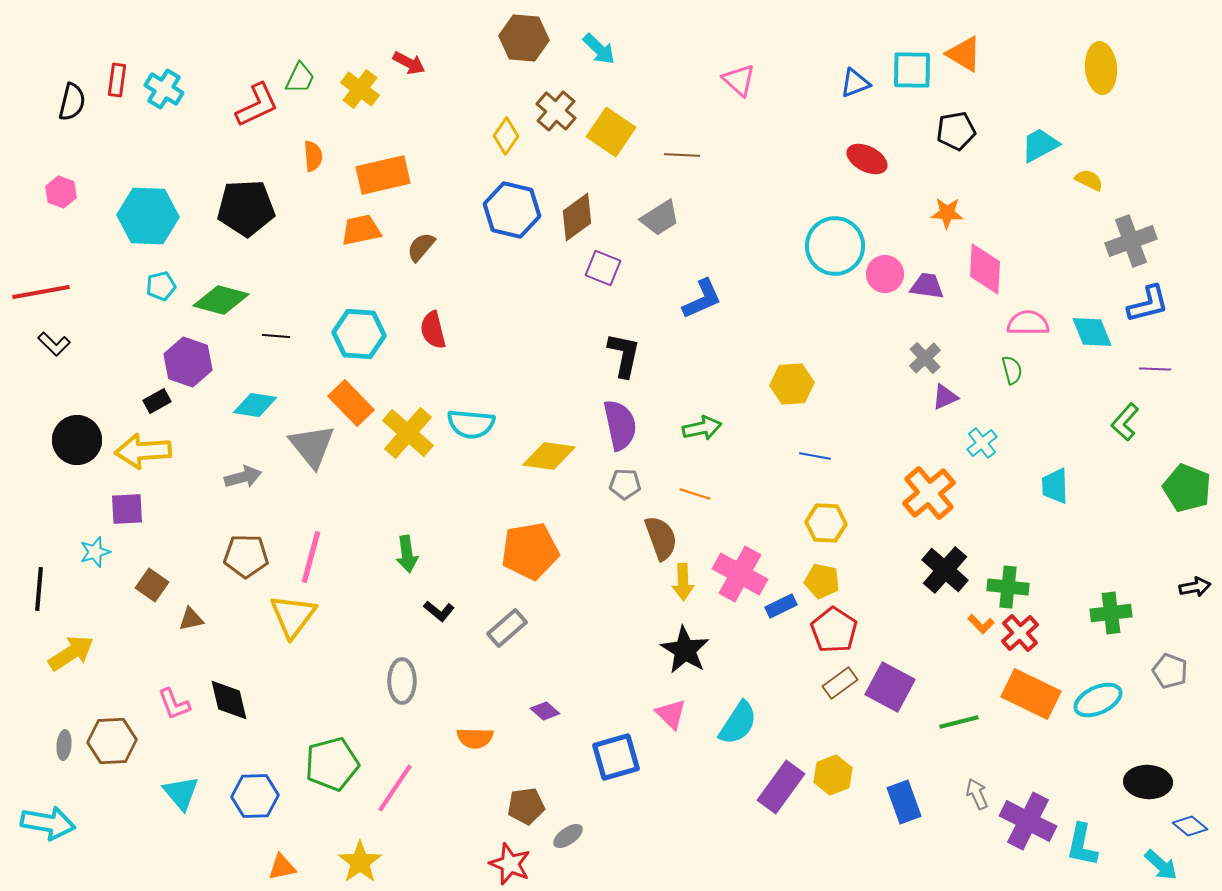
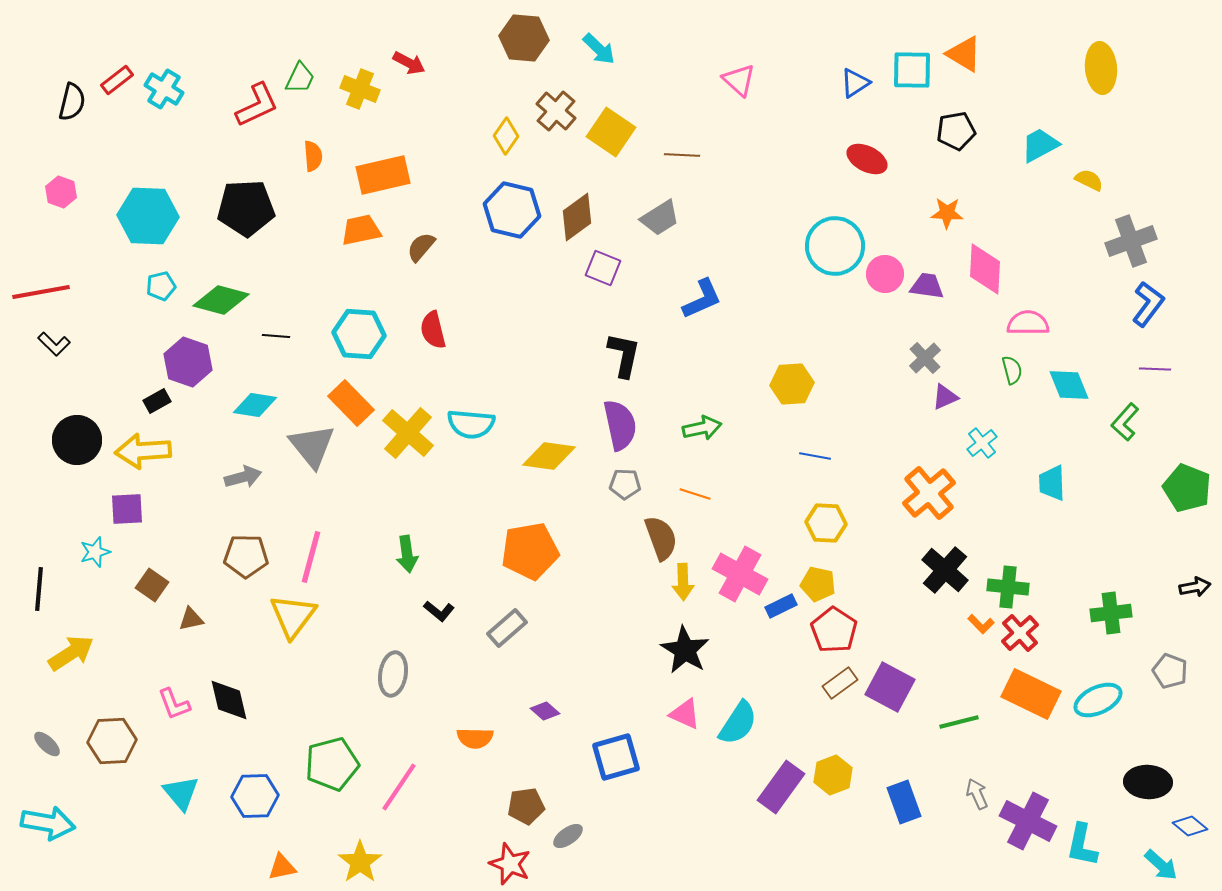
red rectangle at (117, 80): rotated 44 degrees clockwise
blue triangle at (855, 83): rotated 12 degrees counterclockwise
yellow cross at (360, 89): rotated 15 degrees counterclockwise
blue L-shape at (1148, 304): rotated 39 degrees counterclockwise
cyan diamond at (1092, 332): moved 23 px left, 53 px down
cyan trapezoid at (1055, 486): moved 3 px left, 3 px up
yellow pentagon at (822, 581): moved 4 px left, 3 px down
gray ellipse at (402, 681): moved 9 px left, 7 px up; rotated 9 degrees clockwise
pink triangle at (671, 714): moved 14 px right; rotated 20 degrees counterclockwise
gray ellipse at (64, 745): moved 17 px left, 1 px up; rotated 52 degrees counterclockwise
pink line at (395, 788): moved 4 px right, 1 px up
